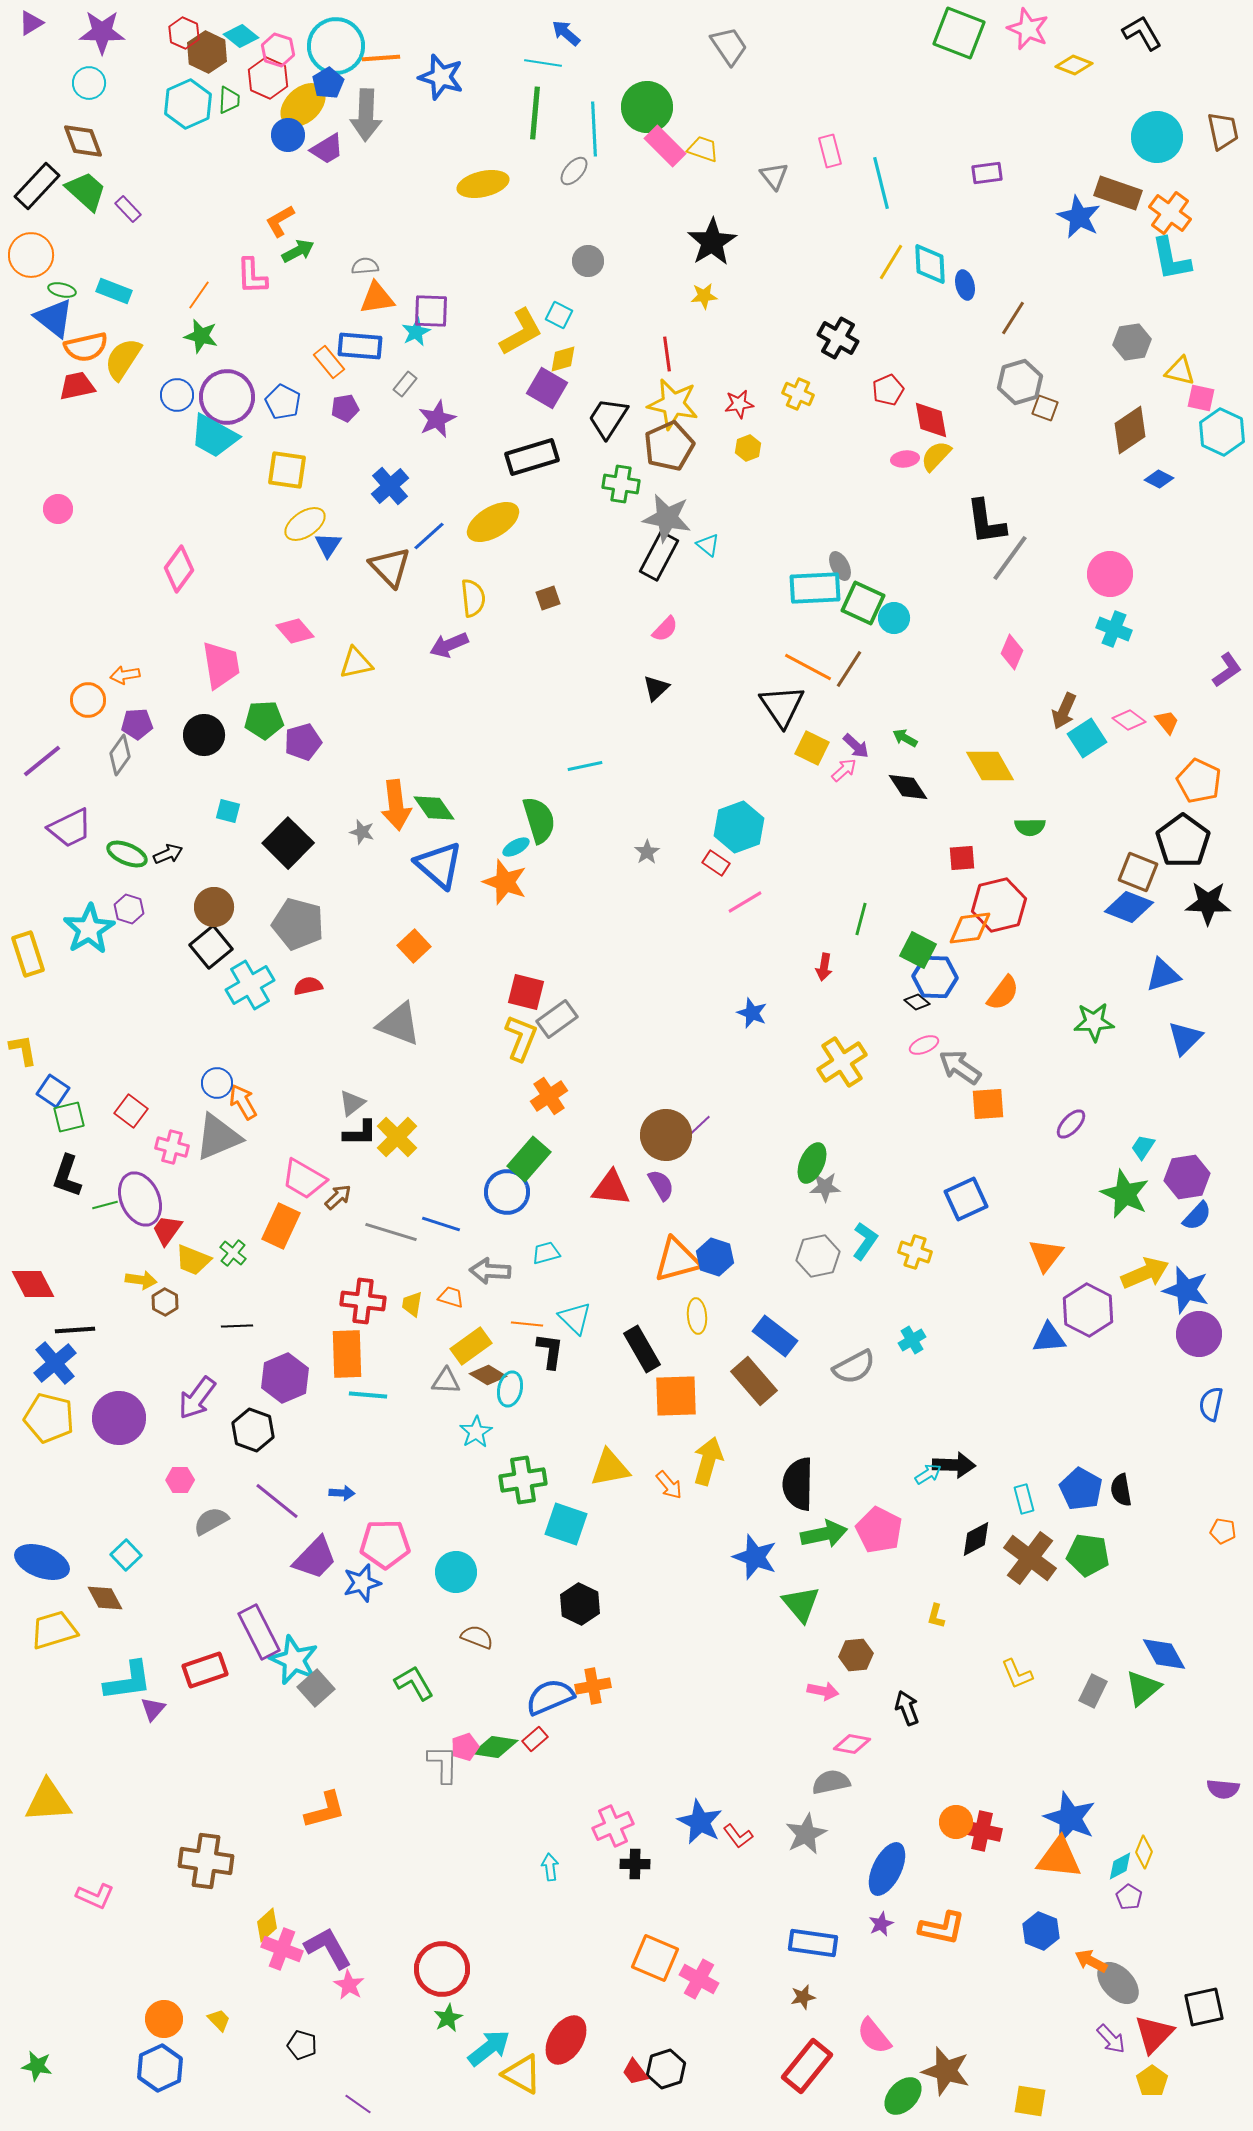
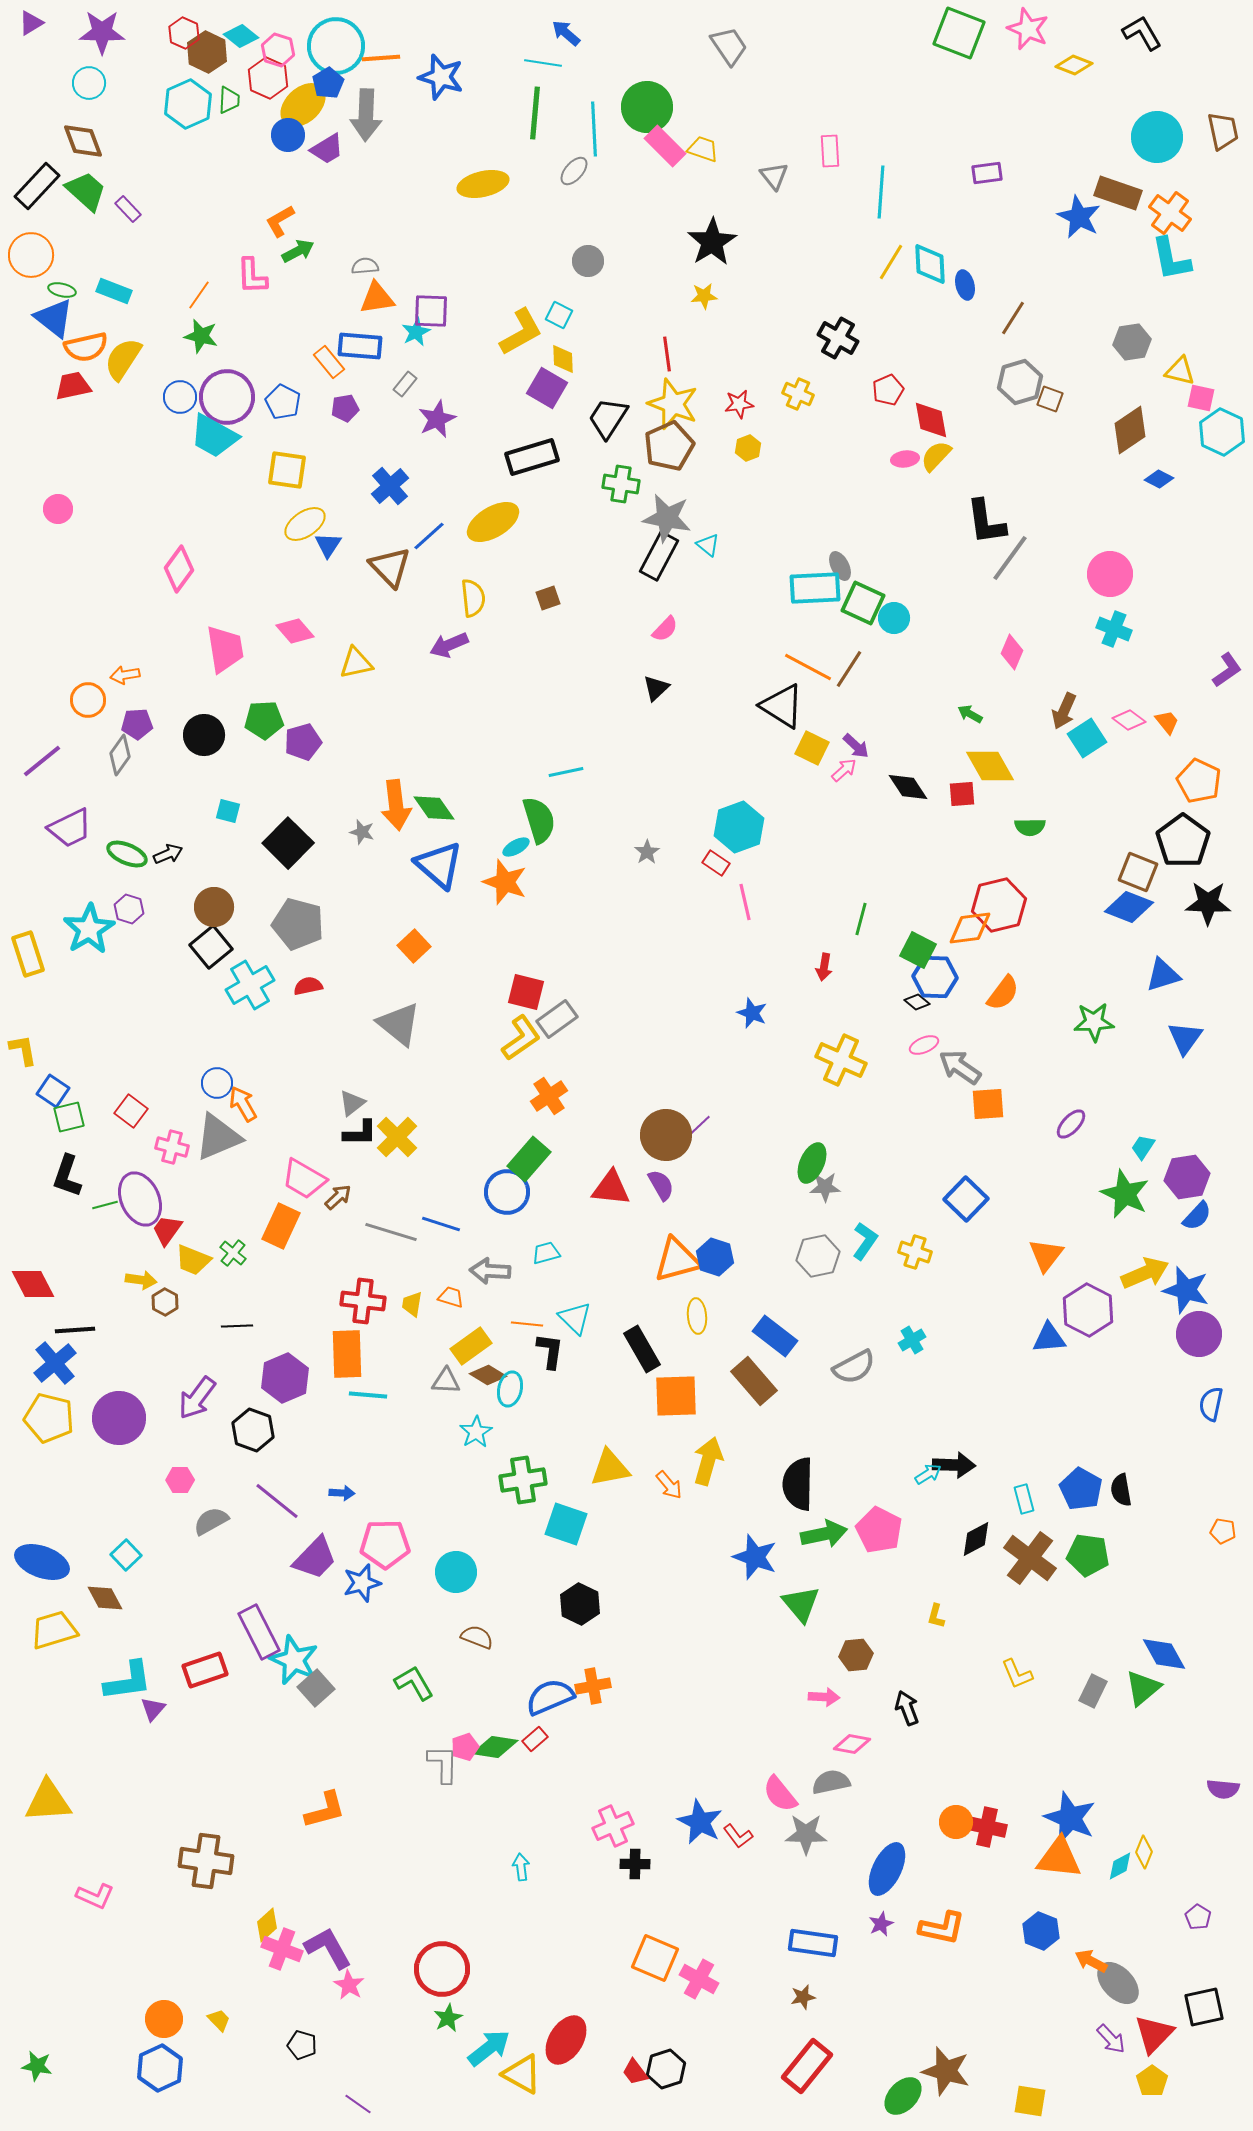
pink rectangle at (830, 151): rotated 12 degrees clockwise
cyan line at (881, 183): moved 9 px down; rotated 18 degrees clockwise
yellow diamond at (563, 359): rotated 76 degrees counterclockwise
red trapezoid at (77, 386): moved 4 px left
blue circle at (177, 395): moved 3 px right, 2 px down
yellow star at (673, 404): rotated 9 degrees clockwise
brown square at (1045, 408): moved 5 px right, 9 px up
pink trapezoid at (221, 665): moved 4 px right, 16 px up
black triangle at (782, 706): rotated 24 degrees counterclockwise
green arrow at (905, 738): moved 65 px right, 24 px up
cyan line at (585, 766): moved 19 px left, 6 px down
red square at (962, 858): moved 64 px up
pink line at (745, 902): rotated 72 degrees counterclockwise
gray triangle at (399, 1024): rotated 18 degrees clockwise
yellow L-shape at (521, 1038): rotated 33 degrees clockwise
blue triangle at (1185, 1038): rotated 9 degrees counterclockwise
yellow cross at (842, 1062): moved 1 px left, 2 px up; rotated 33 degrees counterclockwise
orange arrow at (243, 1102): moved 2 px down
blue square at (966, 1199): rotated 21 degrees counterclockwise
pink arrow at (823, 1691): moved 1 px right, 6 px down; rotated 8 degrees counterclockwise
red cross at (982, 1831): moved 5 px right, 4 px up
gray star at (806, 1834): rotated 27 degrees clockwise
cyan arrow at (550, 1867): moved 29 px left
purple pentagon at (1129, 1897): moved 69 px right, 20 px down
pink semicircle at (874, 2036): moved 94 px left, 242 px up
